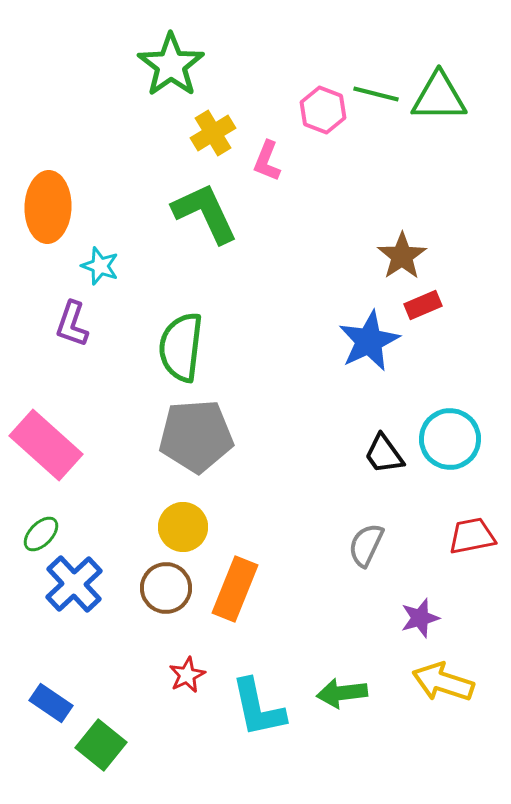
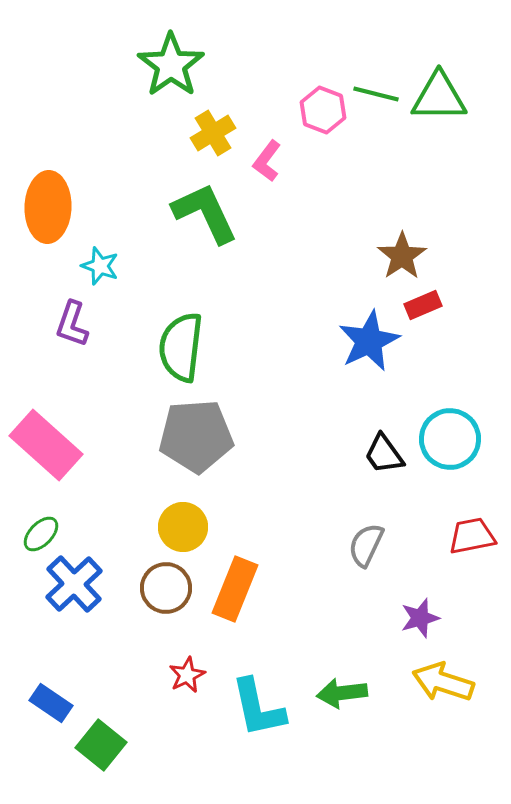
pink L-shape: rotated 15 degrees clockwise
